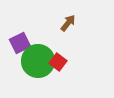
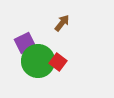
brown arrow: moved 6 px left
purple square: moved 5 px right
